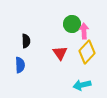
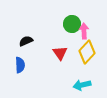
black semicircle: rotated 112 degrees counterclockwise
